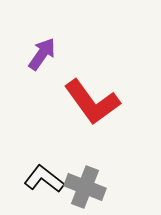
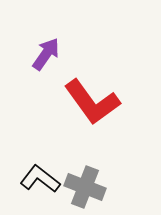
purple arrow: moved 4 px right
black L-shape: moved 4 px left
